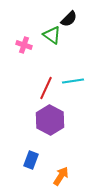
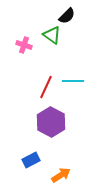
black semicircle: moved 2 px left, 3 px up
cyan line: rotated 10 degrees clockwise
red line: moved 1 px up
purple hexagon: moved 1 px right, 2 px down
blue rectangle: rotated 42 degrees clockwise
orange arrow: moved 1 px up; rotated 24 degrees clockwise
